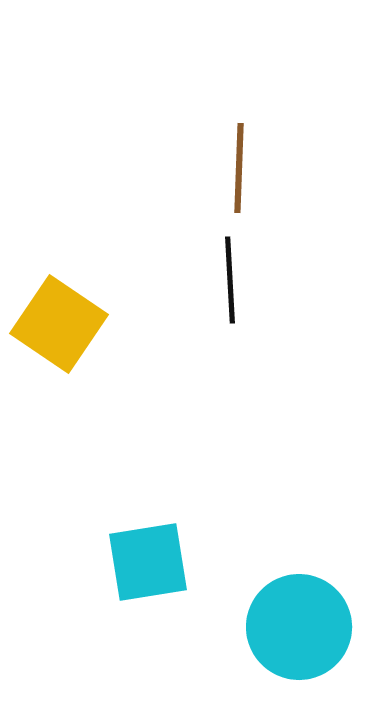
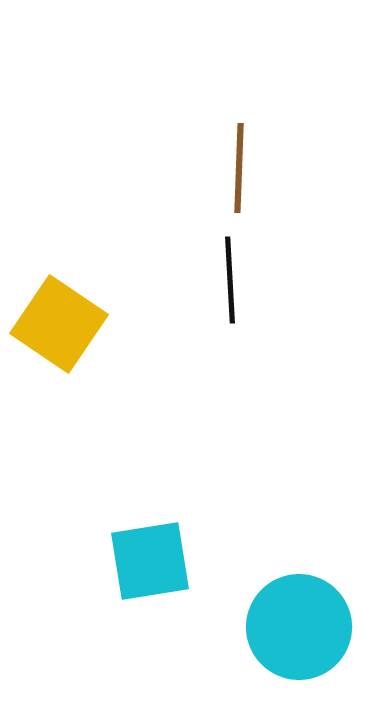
cyan square: moved 2 px right, 1 px up
